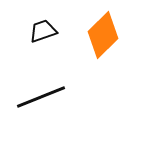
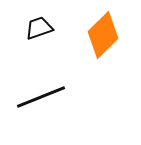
black trapezoid: moved 4 px left, 3 px up
